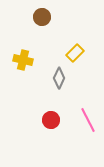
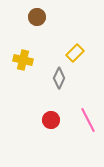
brown circle: moved 5 px left
